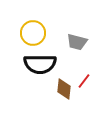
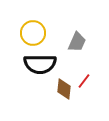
gray trapezoid: rotated 80 degrees counterclockwise
